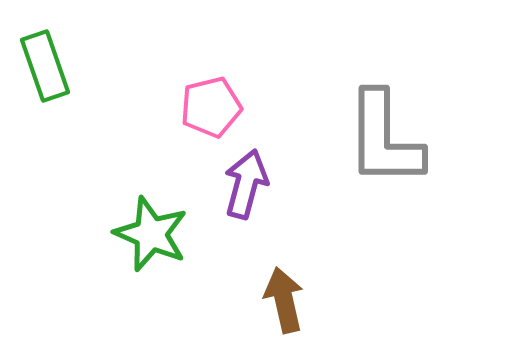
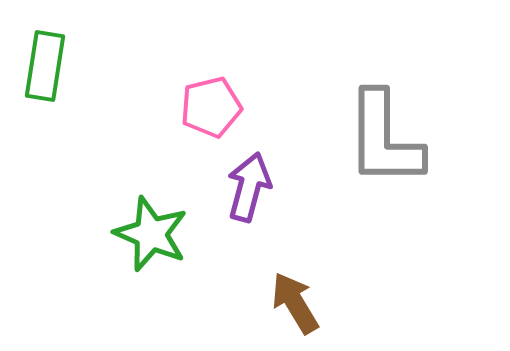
green rectangle: rotated 28 degrees clockwise
purple arrow: moved 3 px right, 3 px down
brown arrow: moved 11 px right, 3 px down; rotated 18 degrees counterclockwise
